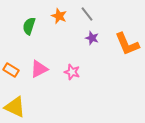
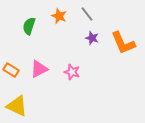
orange L-shape: moved 4 px left, 1 px up
yellow triangle: moved 2 px right, 1 px up
